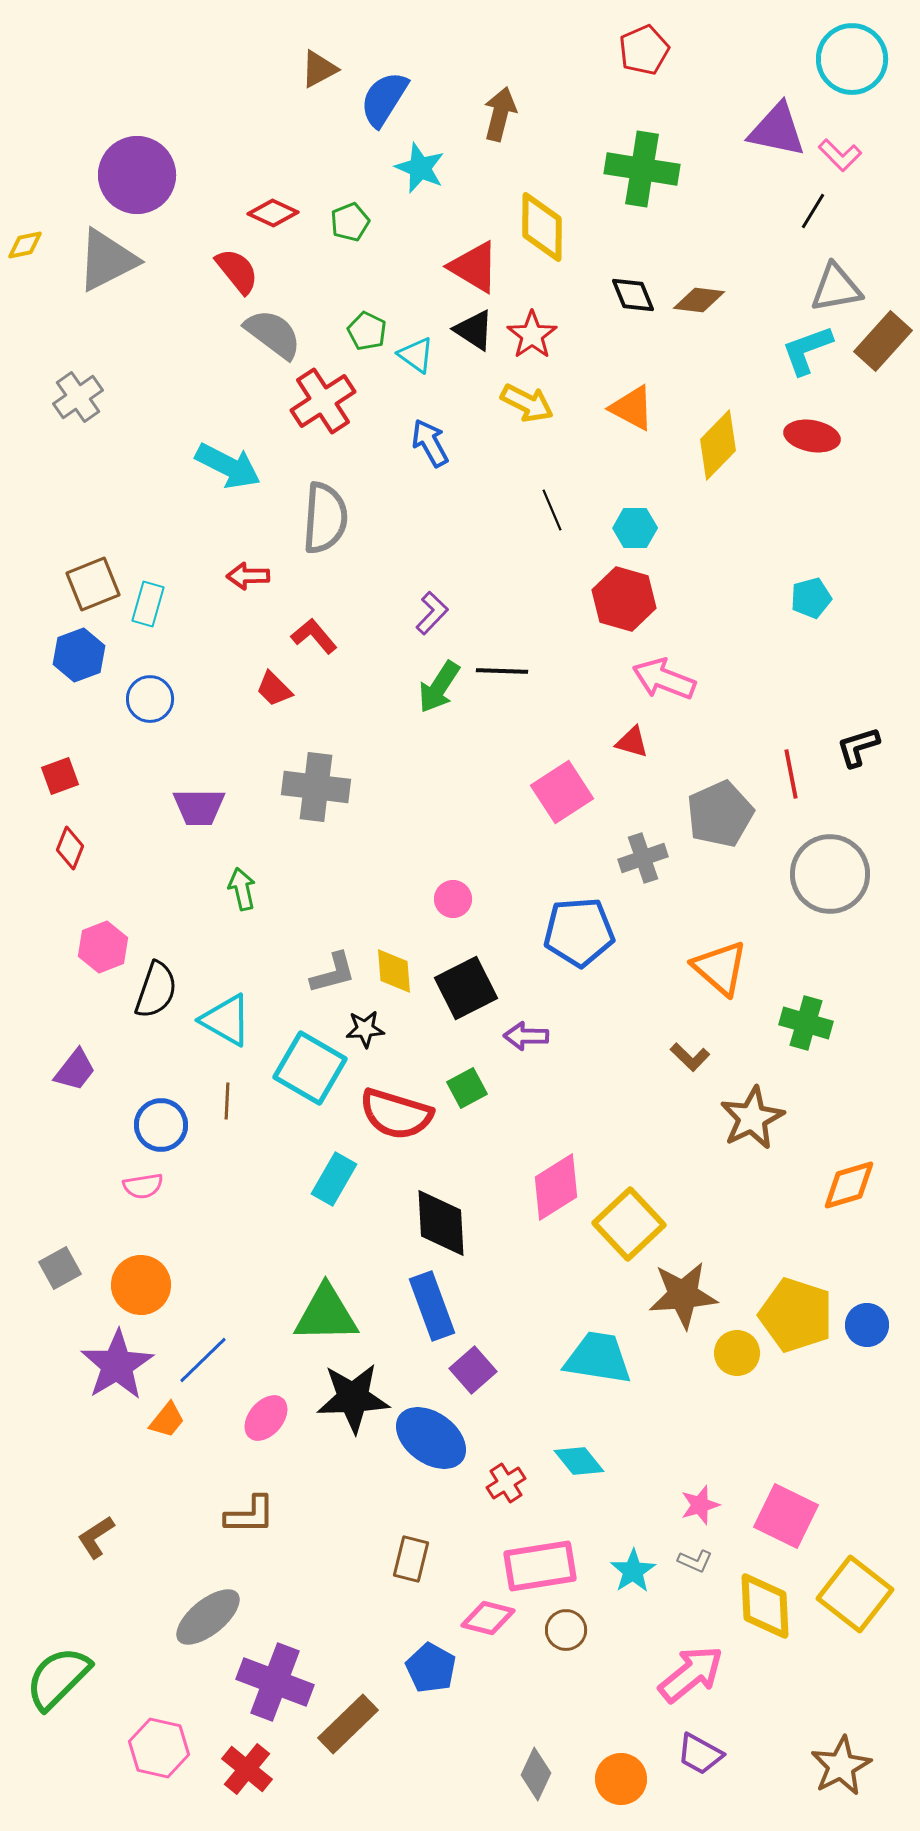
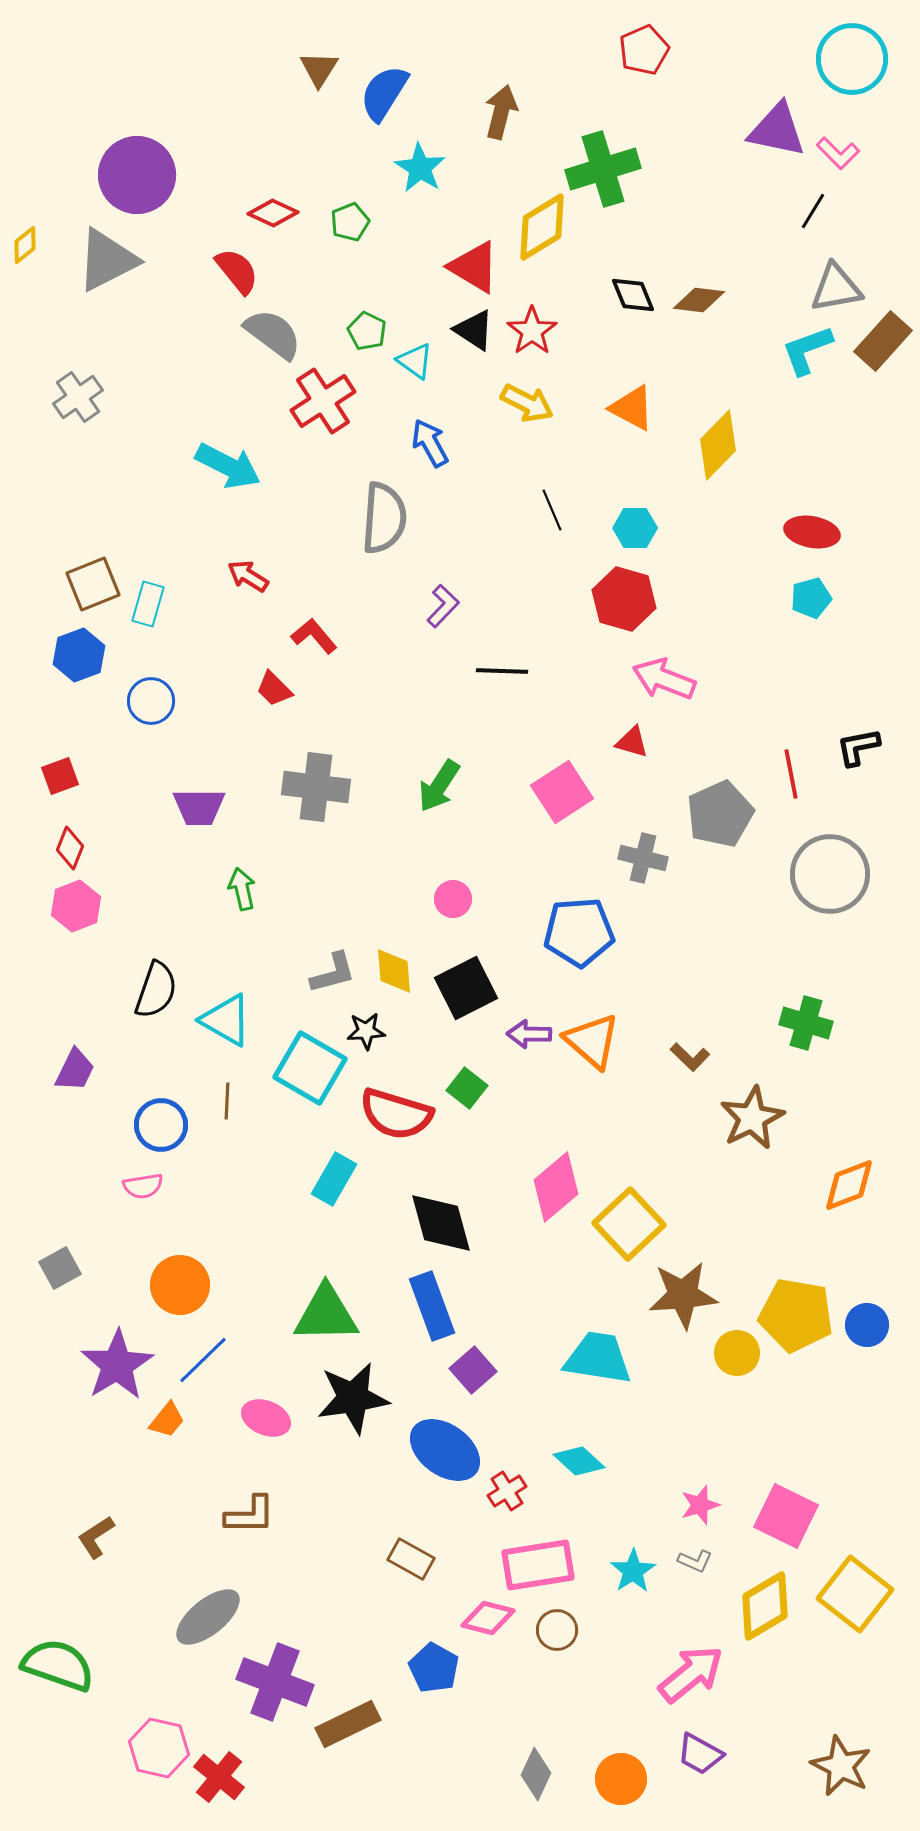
brown triangle at (319, 69): rotated 30 degrees counterclockwise
blue semicircle at (384, 99): moved 6 px up
brown arrow at (500, 114): moved 1 px right, 2 px up
pink L-shape at (840, 155): moved 2 px left, 2 px up
cyan star at (420, 168): rotated 9 degrees clockwise
green cross at (642, 169): moved 39 px left; rotated 26 degrees counterclockwise
yellow diamond at (542, 227): rotated 58 degrees clockwise
yellow diamond at (25, 245): rotated 27 degrees counterclockwise
red star at (532, 335): moved 4 px up
cyan triangle at (416, 355): moved 1 px left, 6 px down
red ellipse at (812, 436): moved 96 px down
gray semicircle at (325, 518): moved 59 px right
red arrow at (248, 576): rotated 33 degrees clockwise
purple L-shape at (432, 613): moved 11 px right, 7 px up
green arrow at (439, 687): moved 99 px down
blue circle at (150, 699): moved 1 px right, 2 px down
black L-shape at (858, 747): rotated 6 degrees clockwise
gray cross at (643, 858): rotated 33 degrees clockwise
pink hexagon at (103, 947): moved 27 px left, 41 px up
orange triangle at (720, 968): moved 128 px left, 73 px down
black star at (365, 1029): moved 1 px right, 2 px down
purple arrow at (526, 1036): moved 3 px right, 2 px up
purple trapezoid at (75, 1070): rotated 12 degrees counterclockwise
green square at (467, 1088): rotated 24 degrees counterclockwise
orange diamond at (849, 1185): rotated 4 degrees counterclockwise
pink diamond at (556, 1187): rotated 8 degrees counterclockwise
black diamond at (441, 1223): rotated 12 degrees counterclockwise
orange circle at (141, 1285): moved 39 px right
yellow pentagon at (796, 1315): rotated 8 degrees counterclockwise
black star at (353, 1398): rotated 6 degrees counterclockwise
pink ellipse at (266, 1418): rotated 72 degrees clockwise
blue ellipse at (431, 1438): moved 14 px right, 12 px down
cyan diamond at (579, 1461): rotated 9 degrees counterclockwise
red cross at (506, 1483): moved 1 px right, 8 px down
brown rectangle at (411, 1559): rotated 75 degrees counterclockwise
pink rectangle at (540, 1566): moved 2 px left, 1 px up
yellow diamond at (765, 1606): rotated 62 degrees clockwise
brown circle at (566, 1630): moved 9 px left
blue pentagon at (431, 1668): moved 3 px right
green semicircle at (58, 1678): moved 13 px up; rotated 64 degrees clockwise
brown rectangle at (348, 1724): rotated 18 degrees clockwise
brown star at (841, 1766): rotated 18 degrees counterclockwise
red cross at (247, 1769): moved 28 px left, 8 px down
